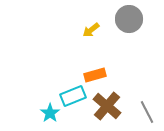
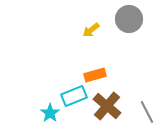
cyan rectangle: moved 1 px right
